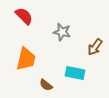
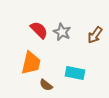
red semicircle: moved 15 px right, 14 px down
gray star: rotated 12 degrees clockwise
brown arrow: moved 12 px up
orange trapezoid: moved 5 px right, 4 px down
